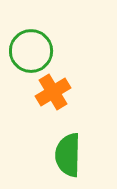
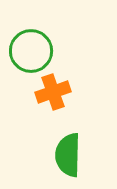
orange cross: rotated 12 degrees clockwise
